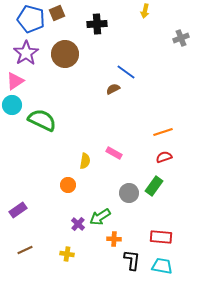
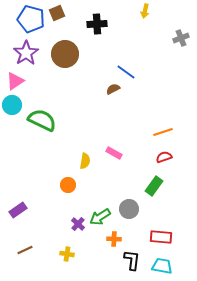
gray circle: moved 16 px down
